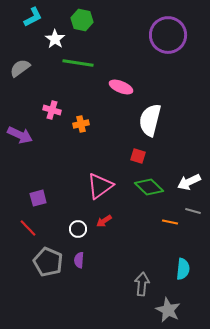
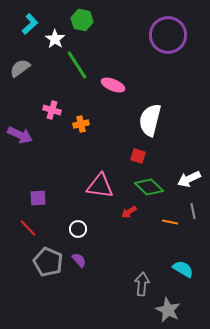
cyan L-shape: moved 3 px left, 7 px down; rotated 15 degrees counterclockwise
green line: moved 1 px left, 2 px down; rotated 48 degrees clockwise
pink ellipse: moved 8 px left, 2 px up
white arrow: moved 3 px up
pink triangle: rotated 44 degrees clockwise
purple square: rotated 12 degrees clockwise
gray line: rotated 63 degrees clockwise
red arrow: moved 25 px right, 9 px up
purple semicircle: rotated 133 degrees clockwise
cyan semicircle: rotated 65 degrees counterclockwise
